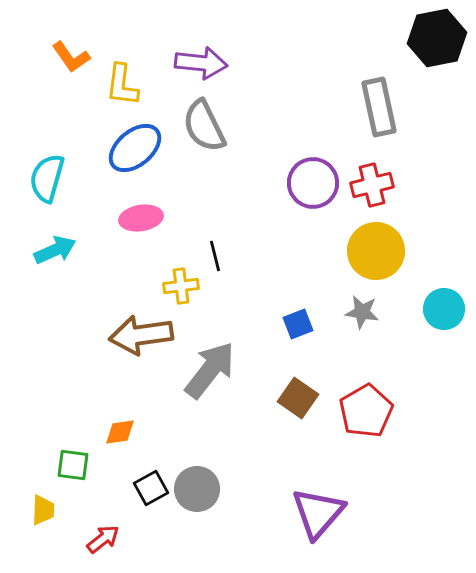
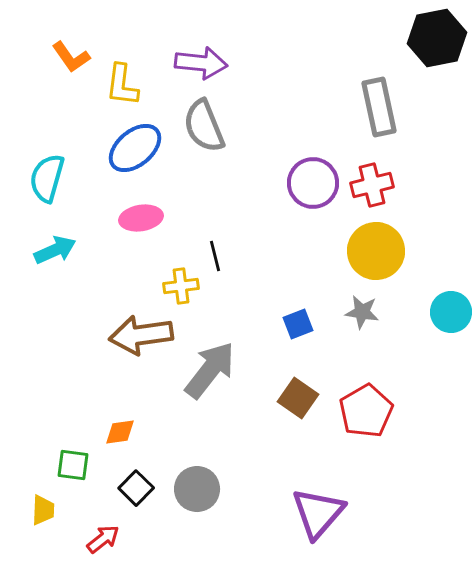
gray semicircle: rotated 4 degrees clockwise
cyan circle: moved 7 px right, 3 px down
black square: moved 15 px left; rotated 16 degrees counterclockwise
